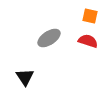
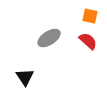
red semicircle: rotated 24 degrees clockwise
